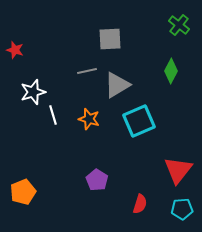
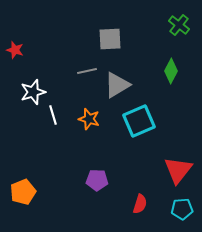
purple pentagon: rotated 30 degrees counterclockwise
